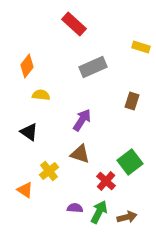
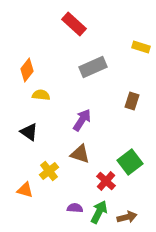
orange diamond: moved 4 px down
orange triangle: rotated 18 degrees counterclockwise
